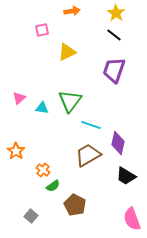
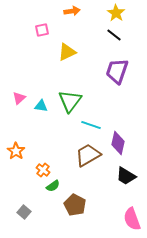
purple trapezoid: moved 3 px right, 1 px down
cyan triangle: moved 1 px left, 2 px up
gray square: moved 7 px left, 4 px up
